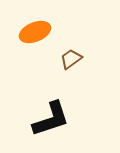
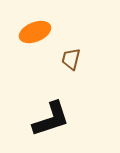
brown trapezoid: rotated 40 degrees counterclockwise
